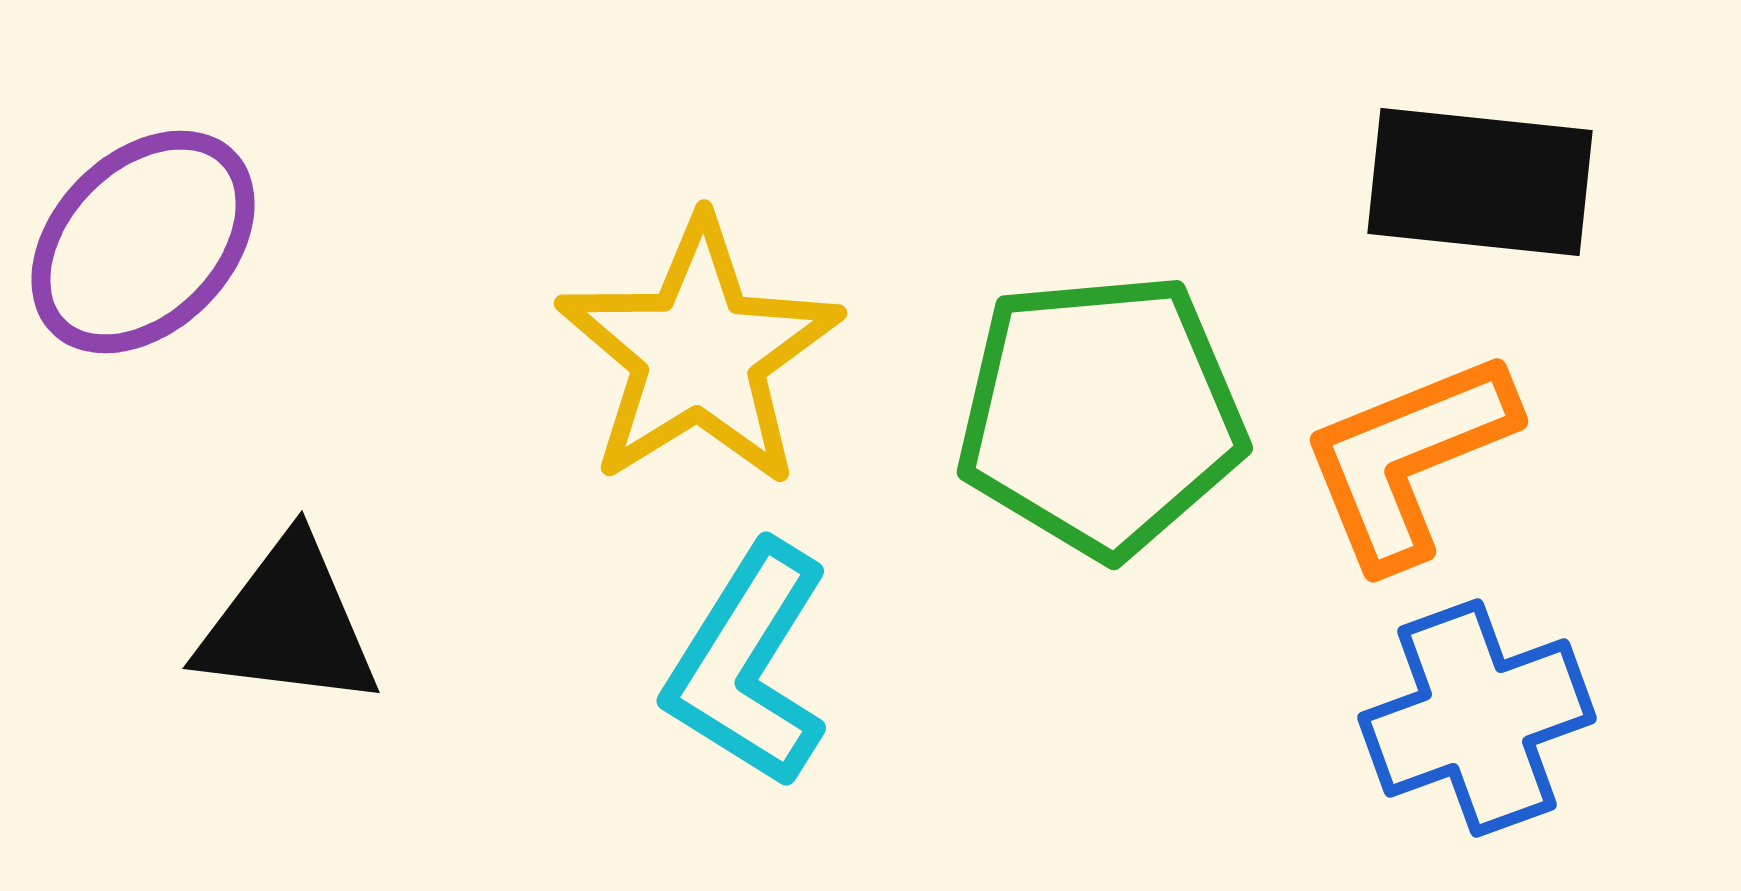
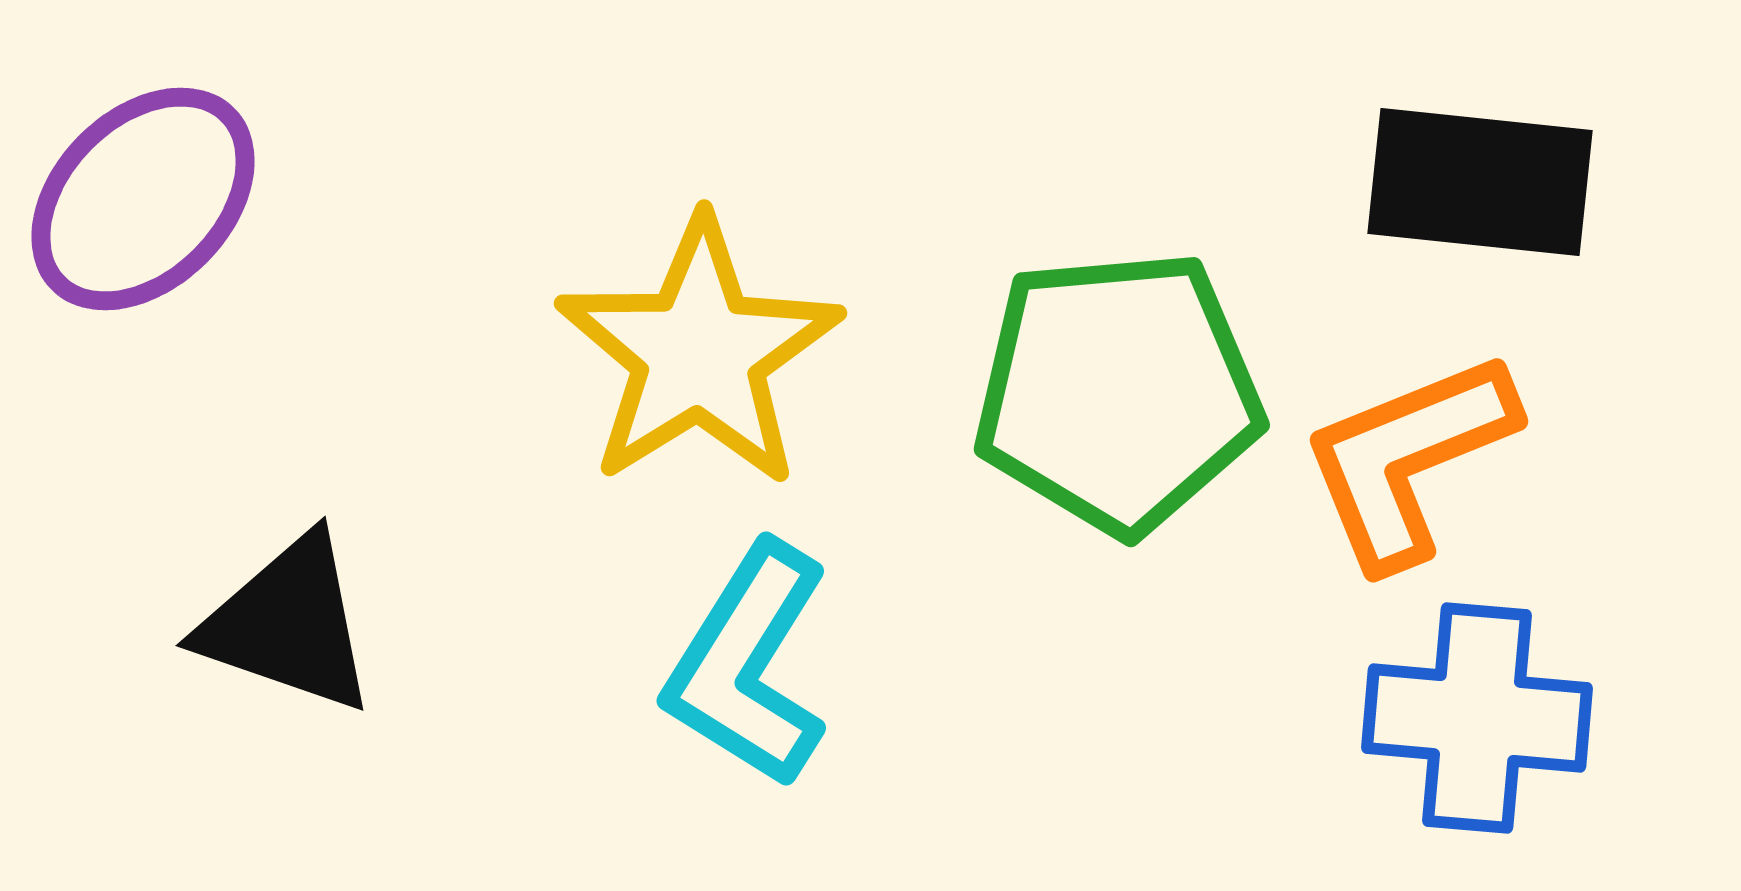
purple ellipse: moved 43 px up
green pentagon: moved 17 px right, 23 px up
black triangle: rotated 12 degrees clockwise
blue cross: rotated 25 degrees clockwise
